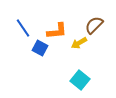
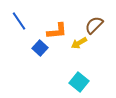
blue line: moved 4 px left, 7 px up
blue square: rotated 14 degrees clockwise
cyan square: moved 1 px left, 2 px down
